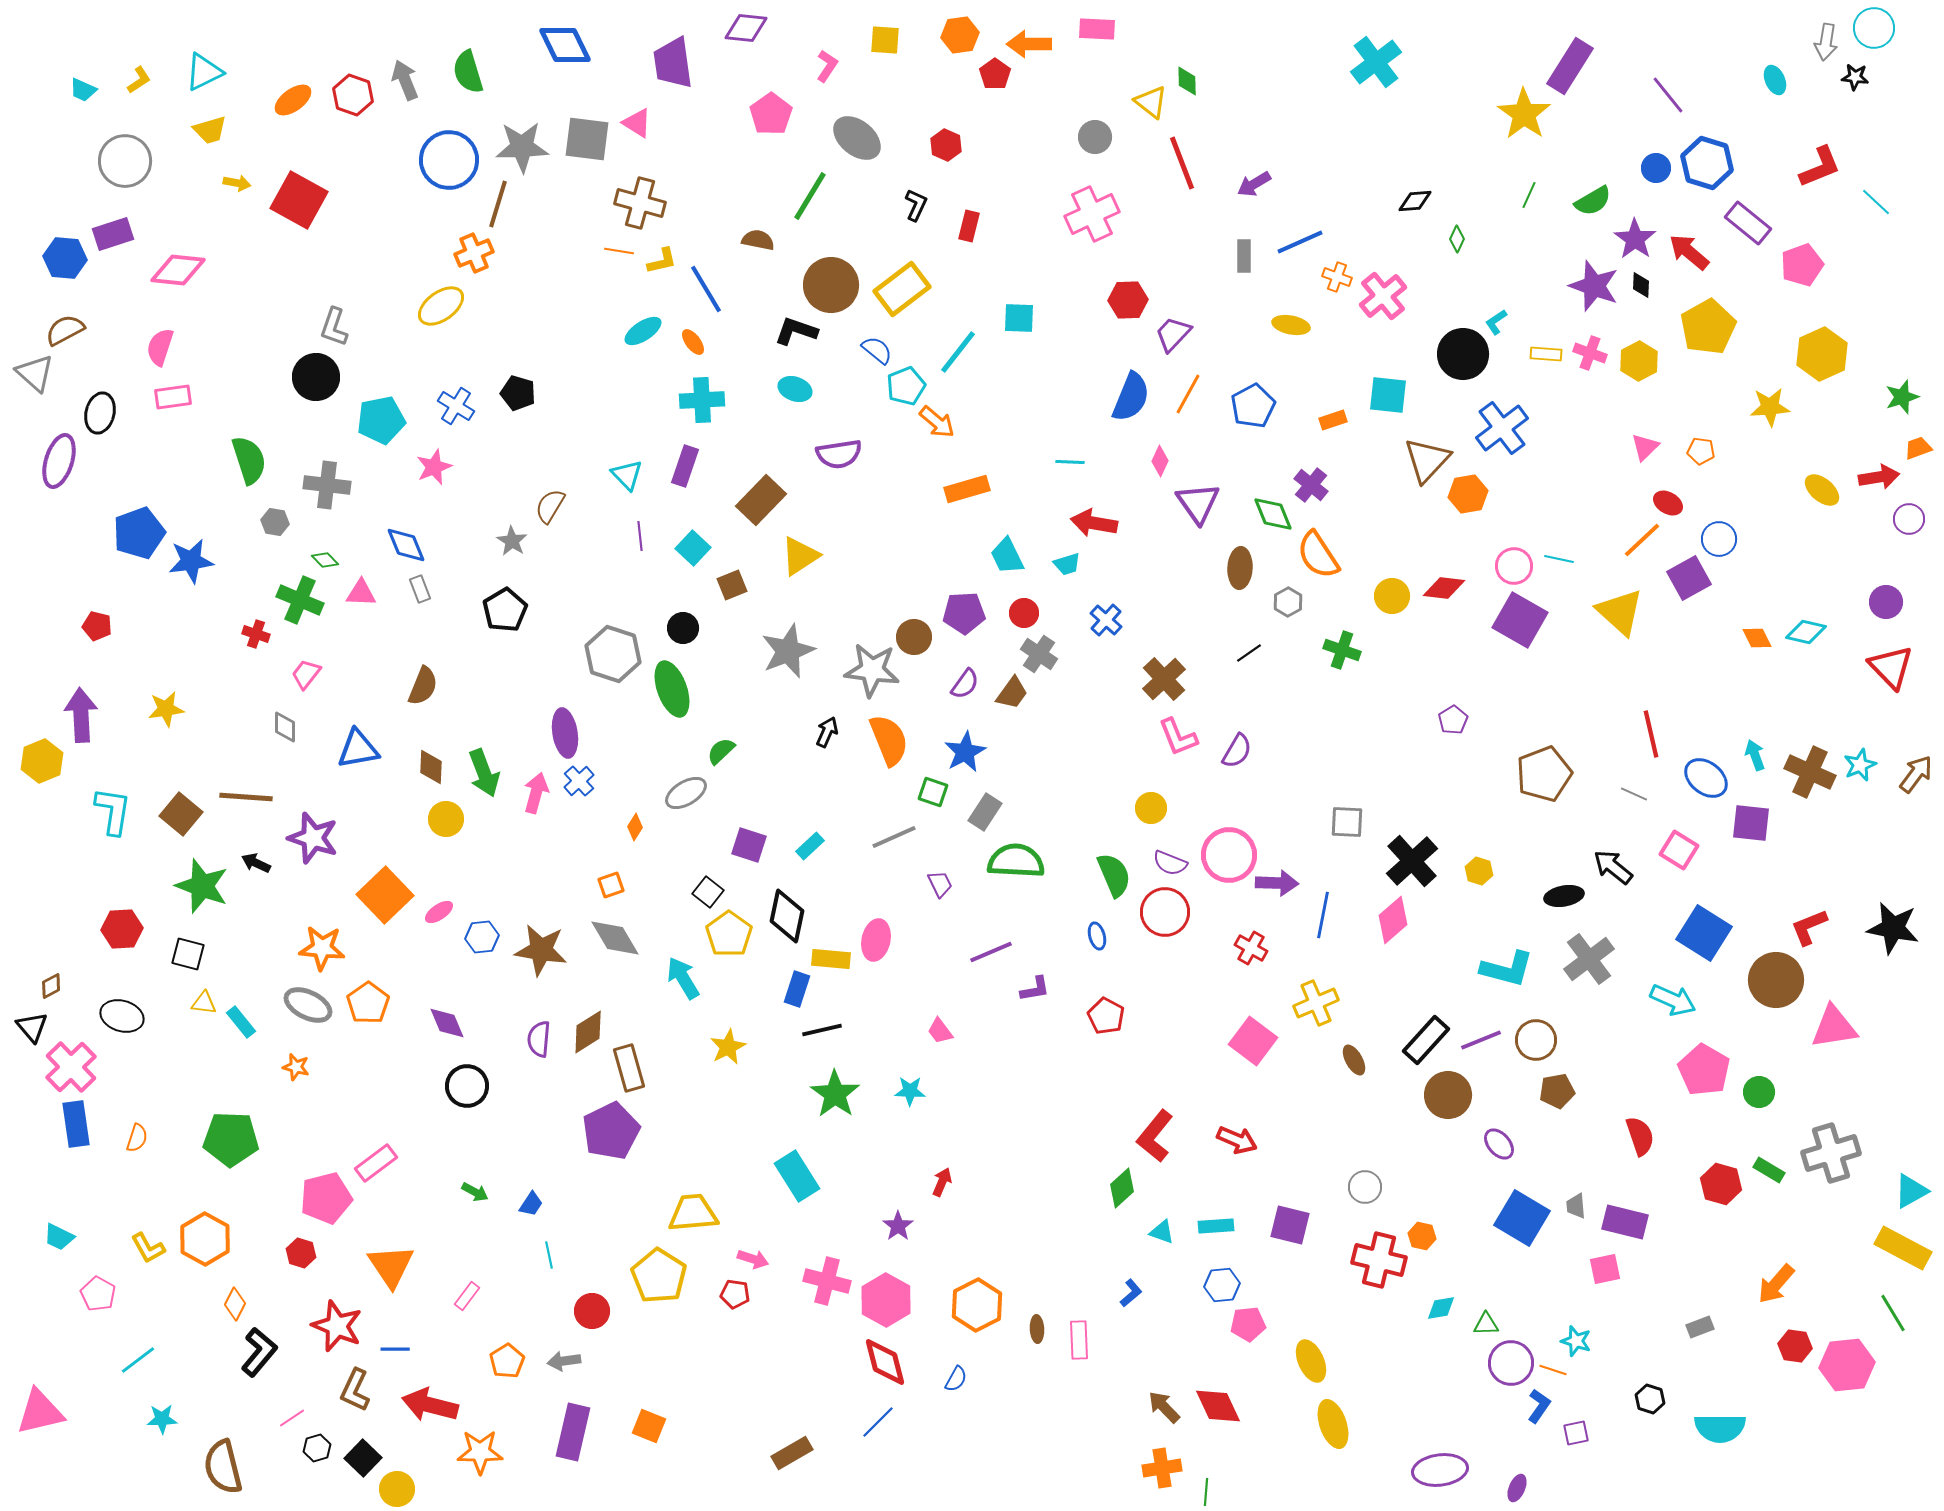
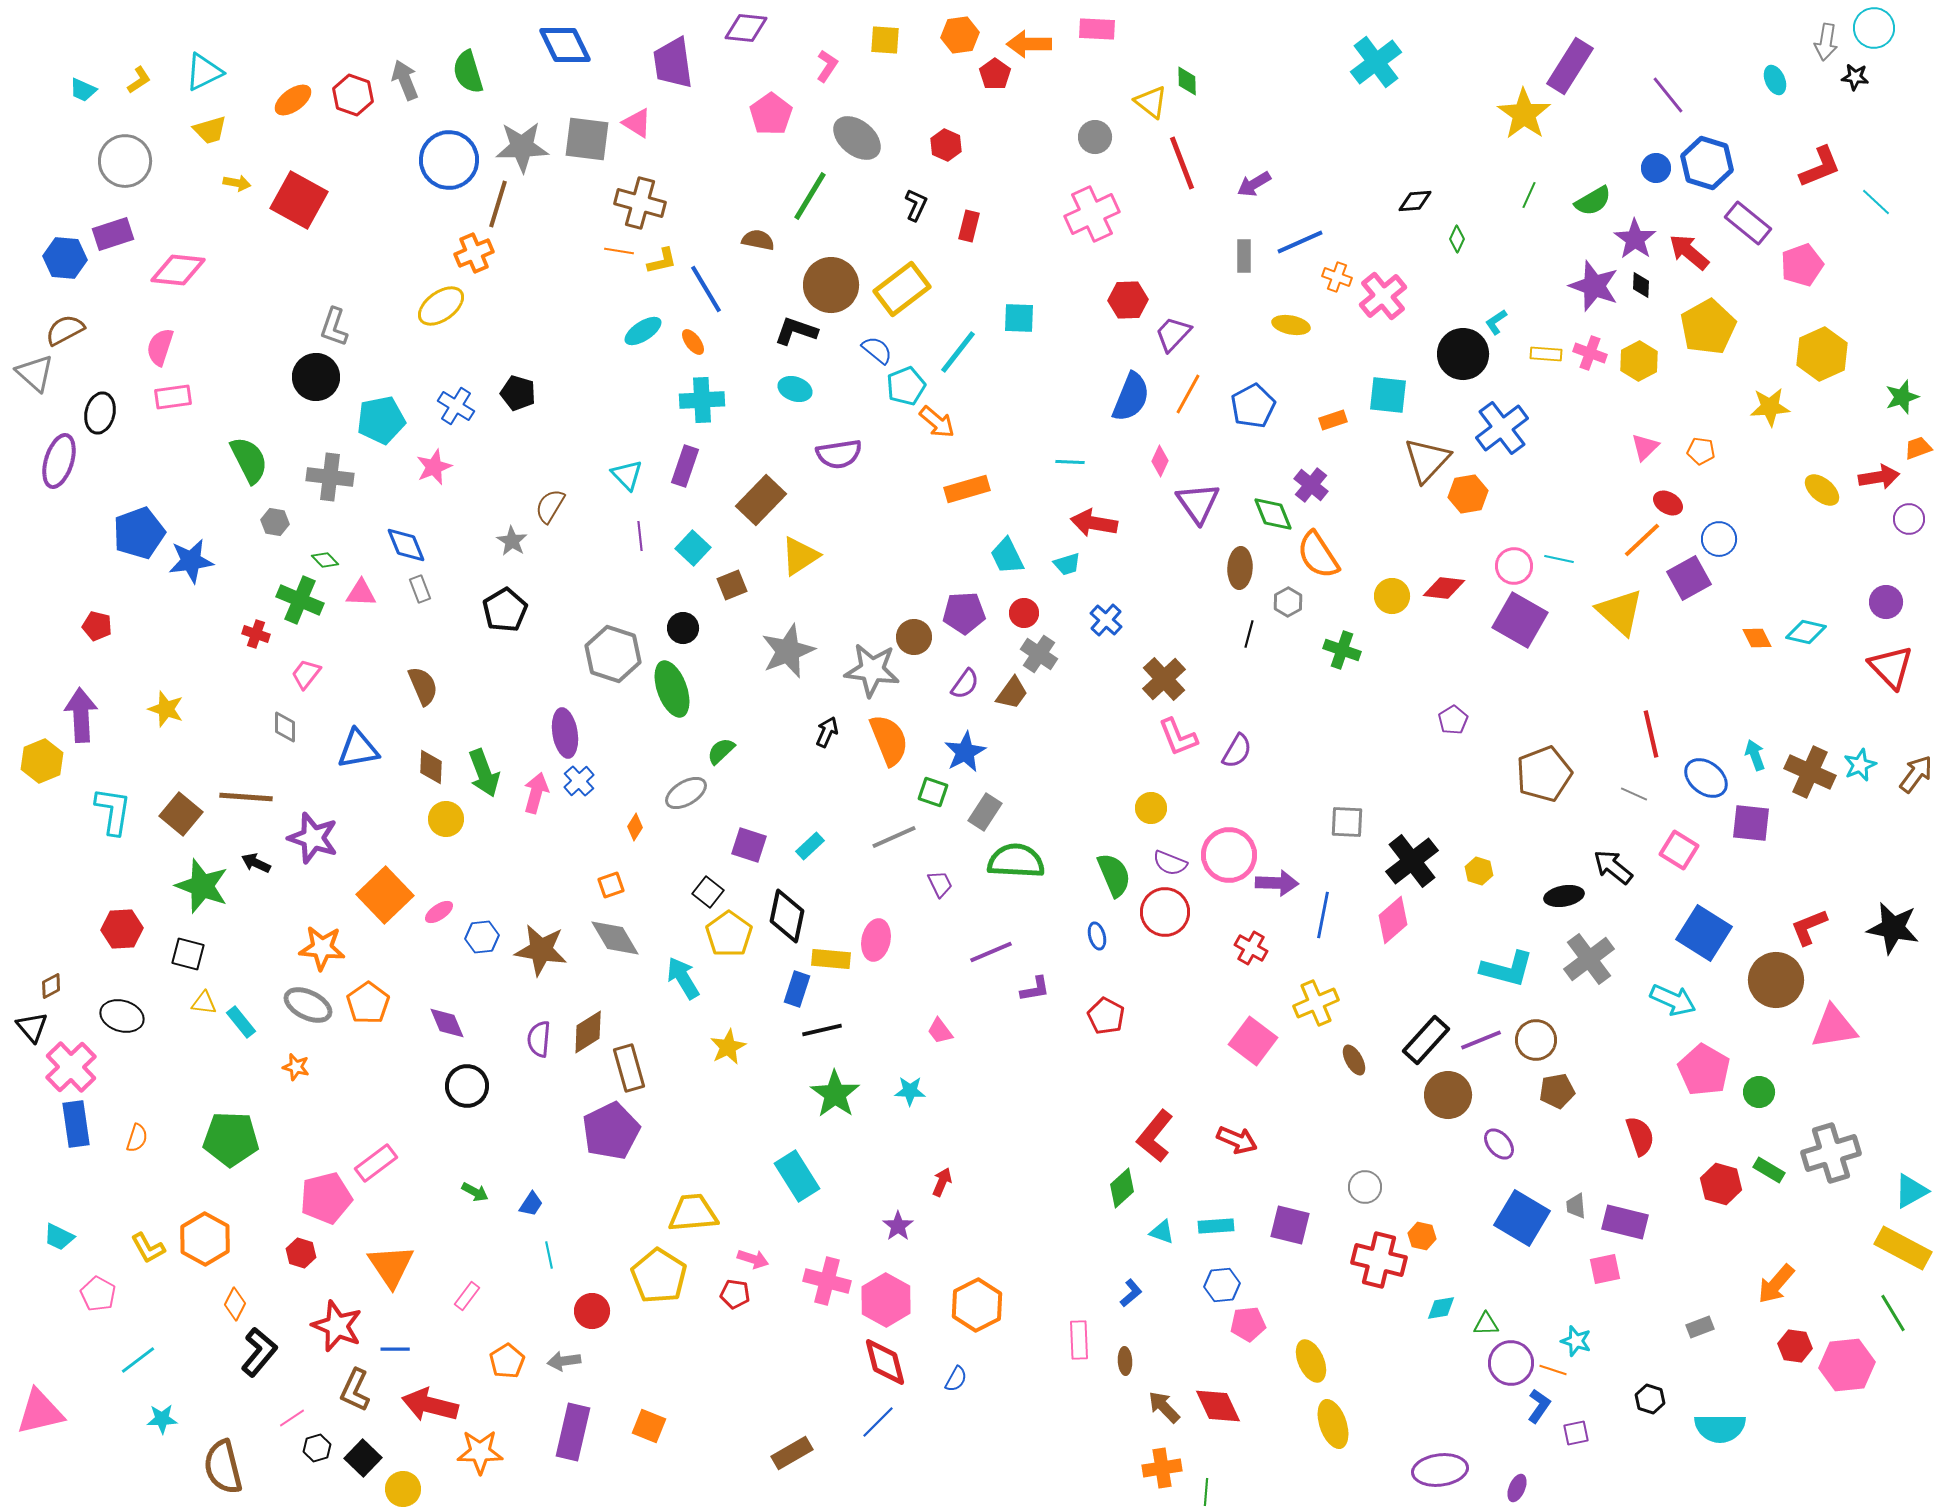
green semicircle at (249, 460): rotated 9 degrees counterclockwise
gray cross at (327, 485): moved 3 px right, 8 px up
black line at (1249, 653): moved 19 px up; rotated 40 degrees counterclockwise
brown semicircle at (423, 686): rotated 45 degrees counterclockwise
yellow star at (166, 709): rotated 27 degrees clockwise
black cross at (1412, 861): rotated 4 degrees clockwise
brown ellipse at (1037, 1329): moved 88 px right, 32 px down
yellow circle at (397, 1489): moved 6 px right
